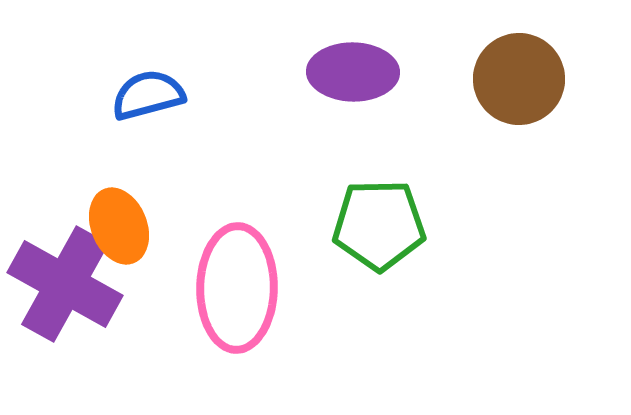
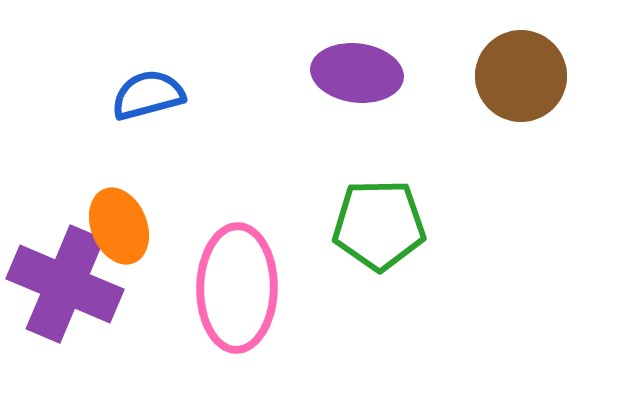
purple ellipse: moved 4 px right, 1 px down; rotated 6 degrees clockwise
brown circle: moved 2 px right, 3 px up
purple cross: rotated 6 degrees counterclockwise
